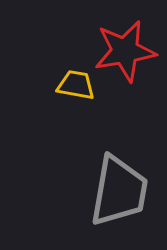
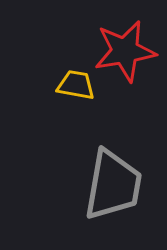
gray trapezoid: moved 6 px left, 6 px up
